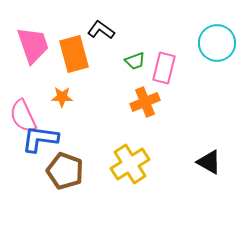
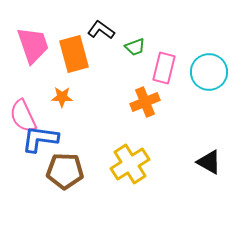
cyan circle: moved 8 px left, 29 px down
green trapezoid: moved 14 px up
brown pentagon: rotated 18 degrees counterclockwise
